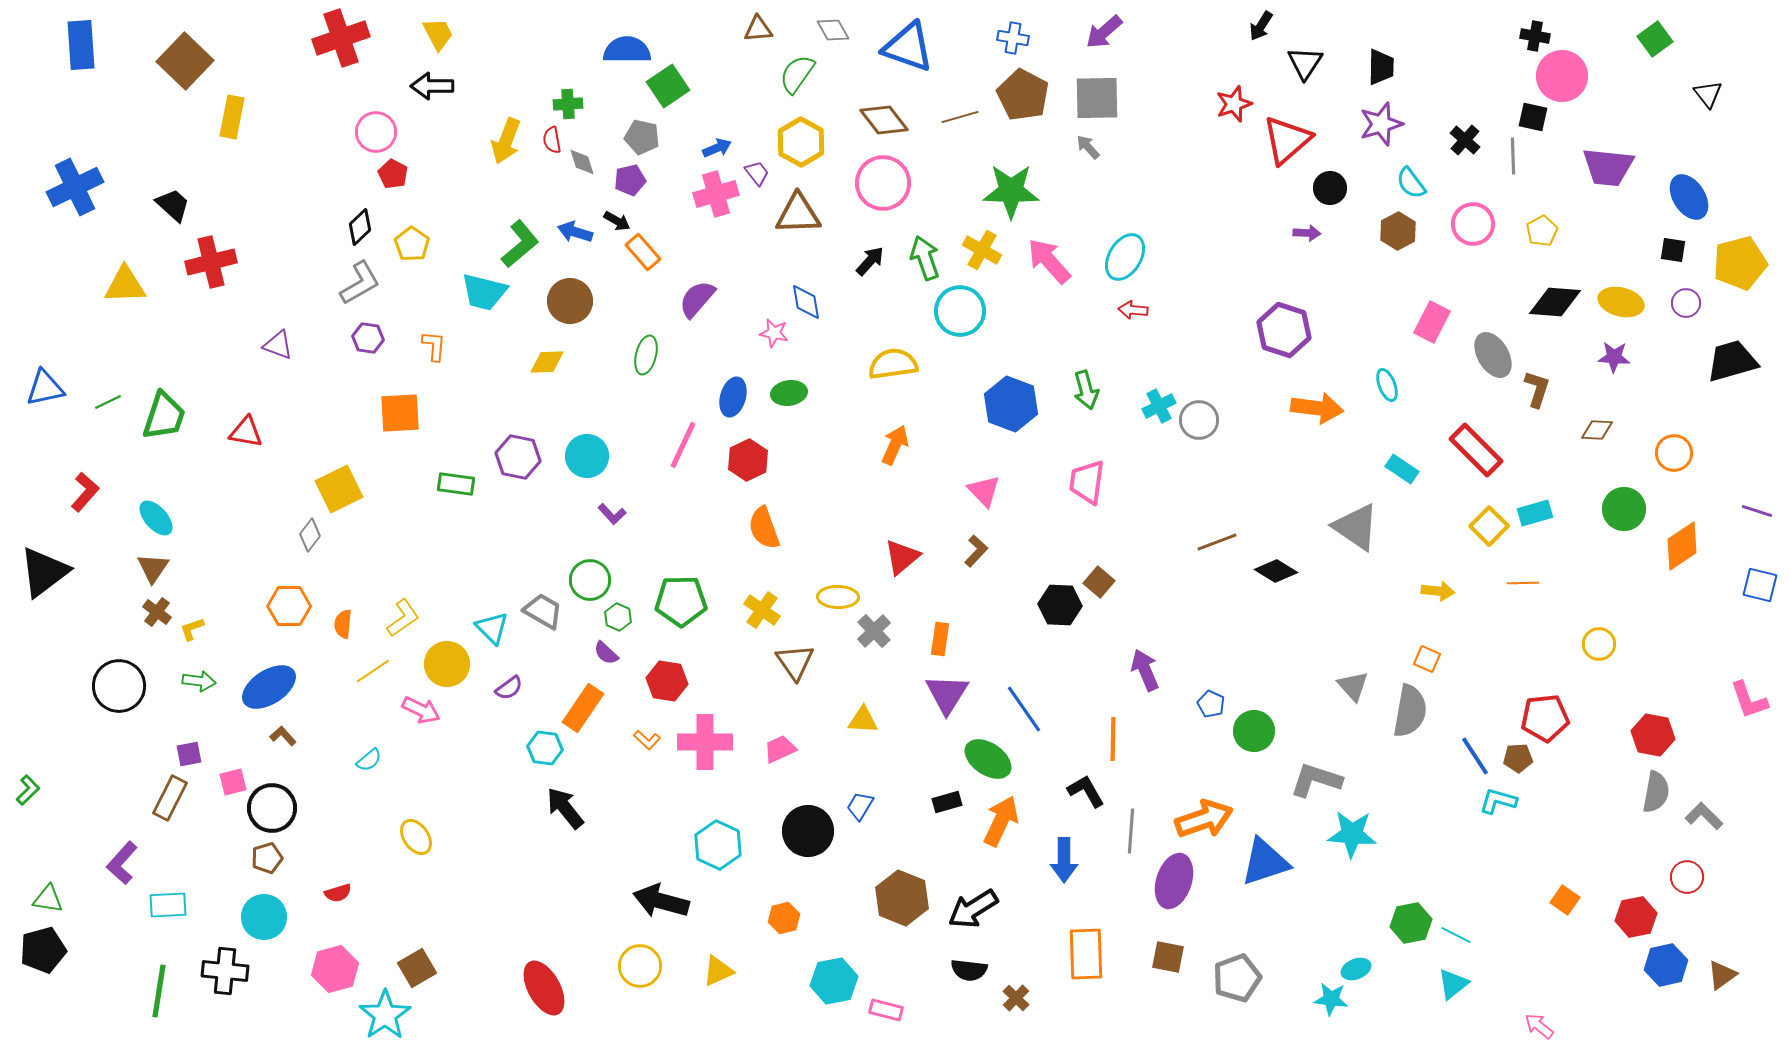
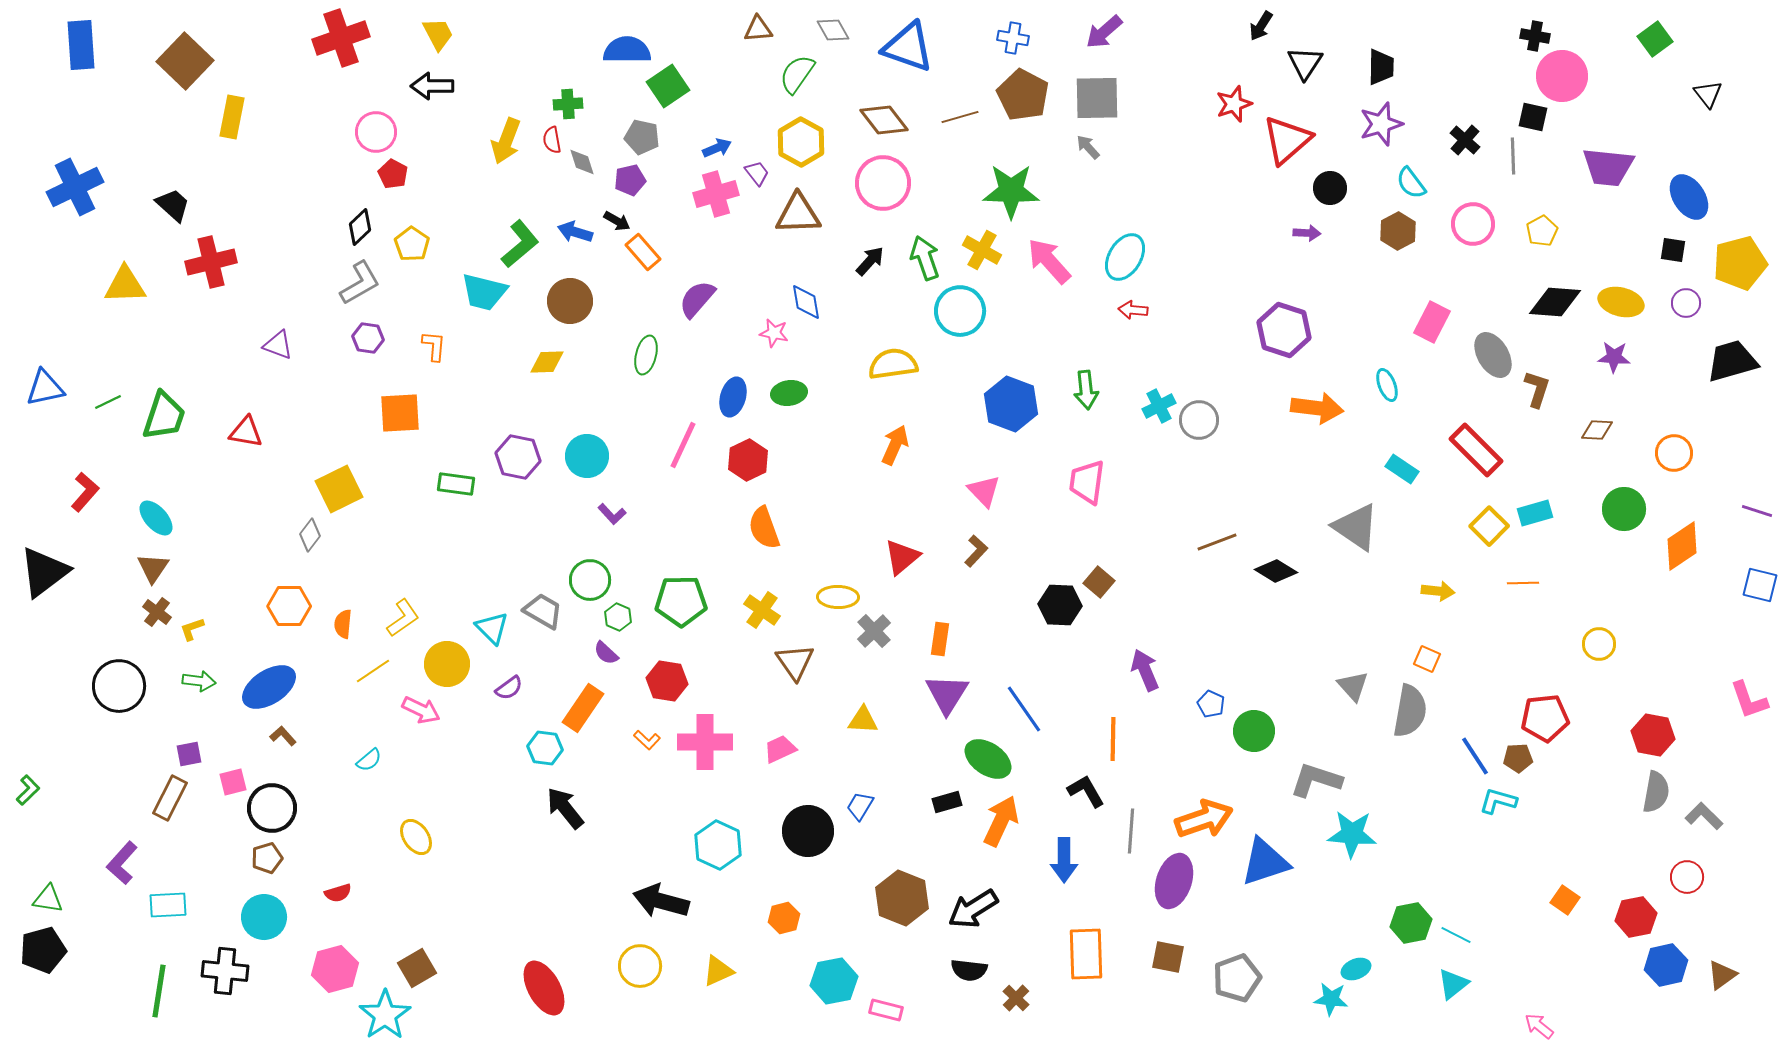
green arrow at (1086, 390): rotated 9 degrees clockwise
